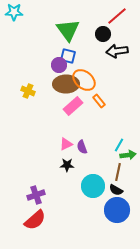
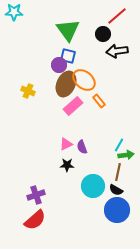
brown ellipse: rotated 65 degrees counterclockwise
green arrow: moved 2 px left
